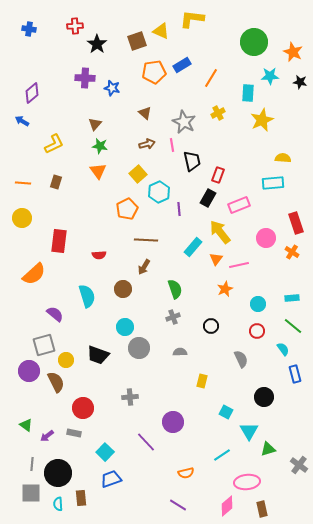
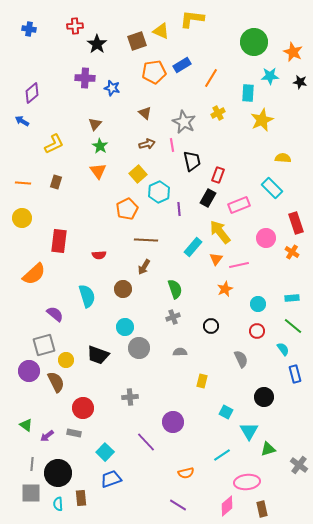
green star at (100, 146): rotated 21 degrees clockwise
cyan rectangle at (273, 183): moved 1 px left, 5 px down; rotated 50 degrees clockwise
